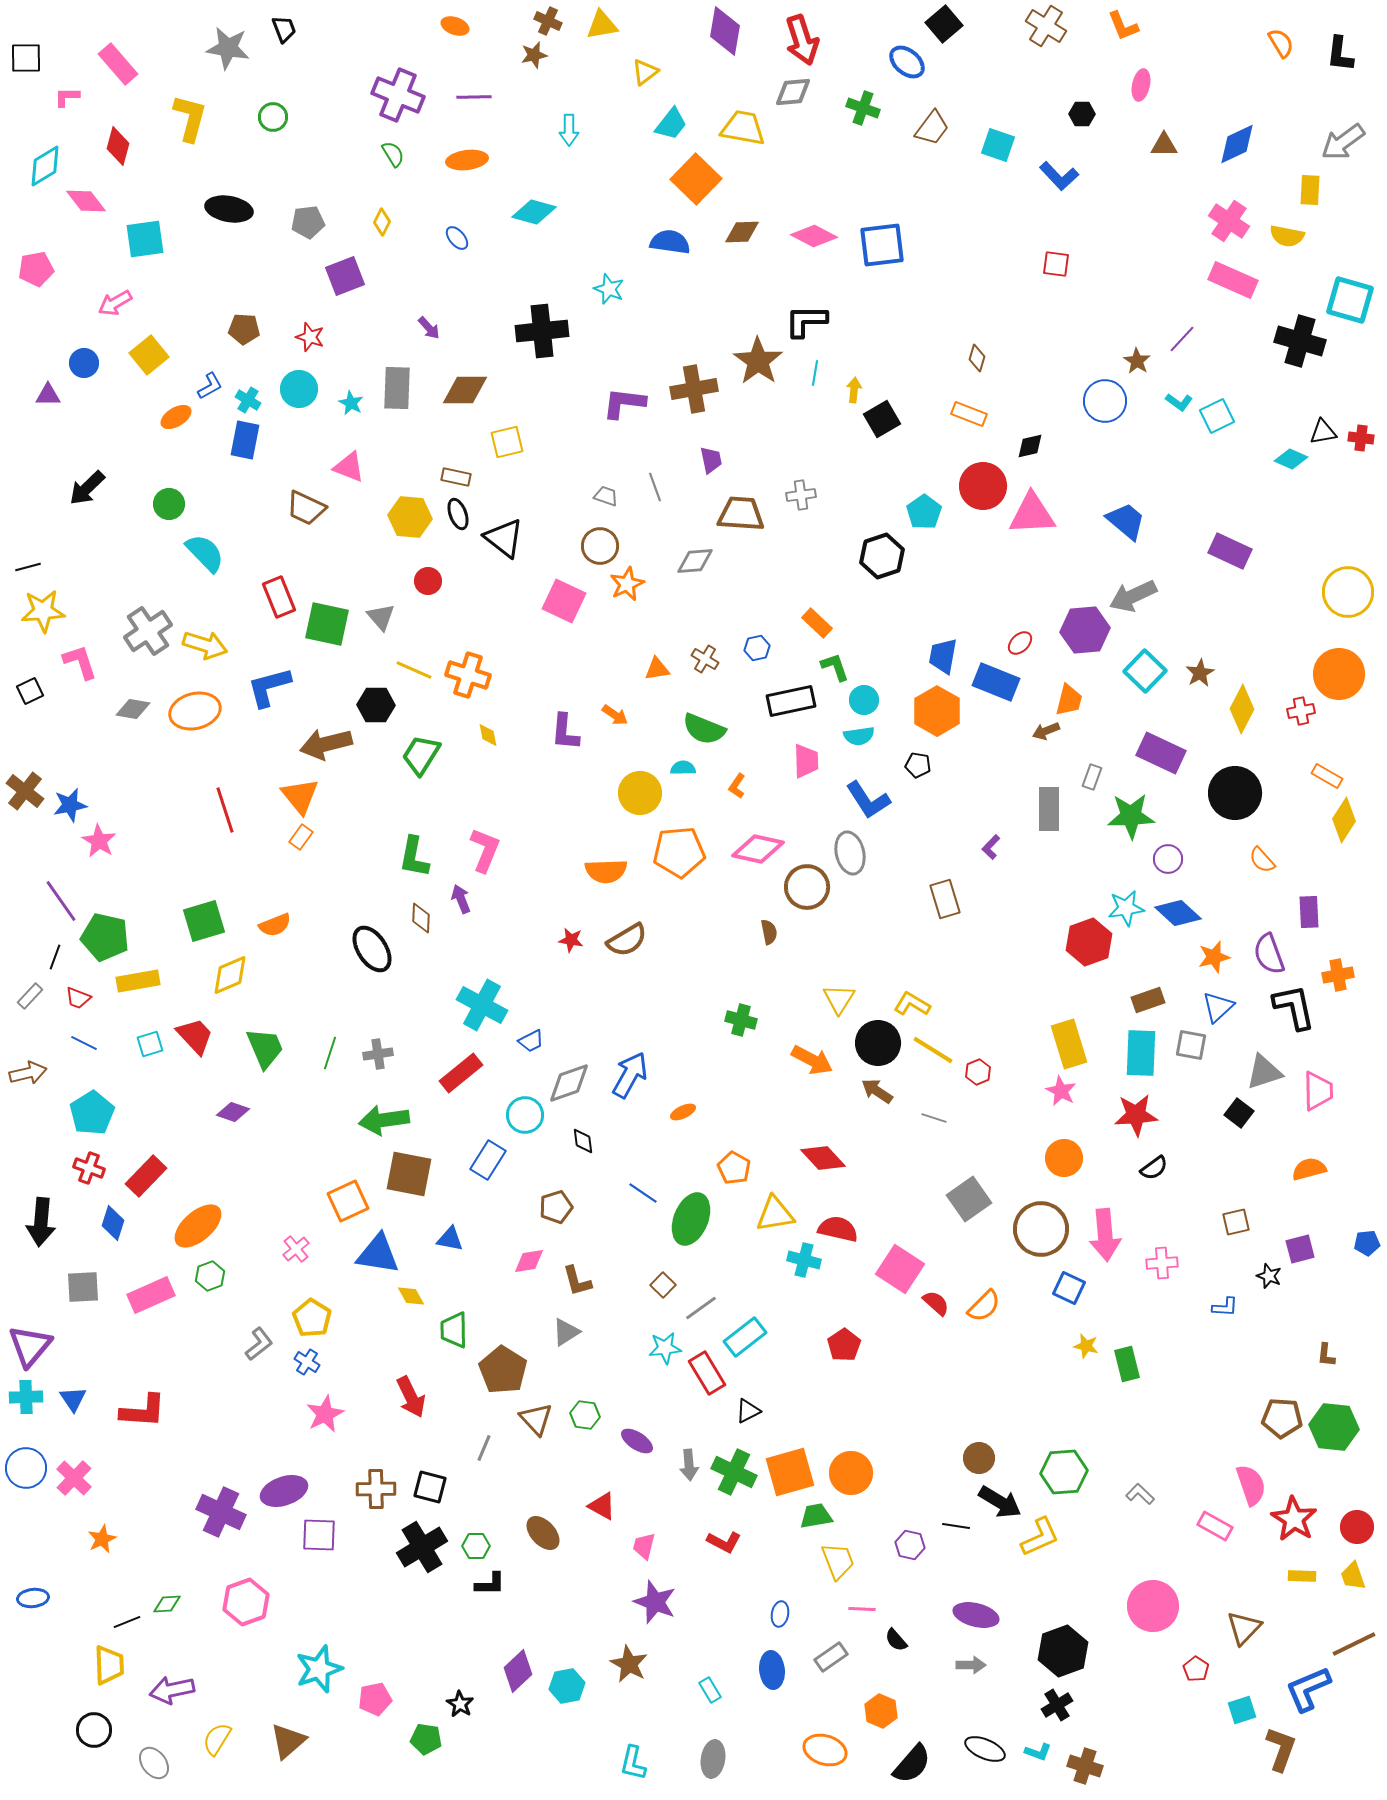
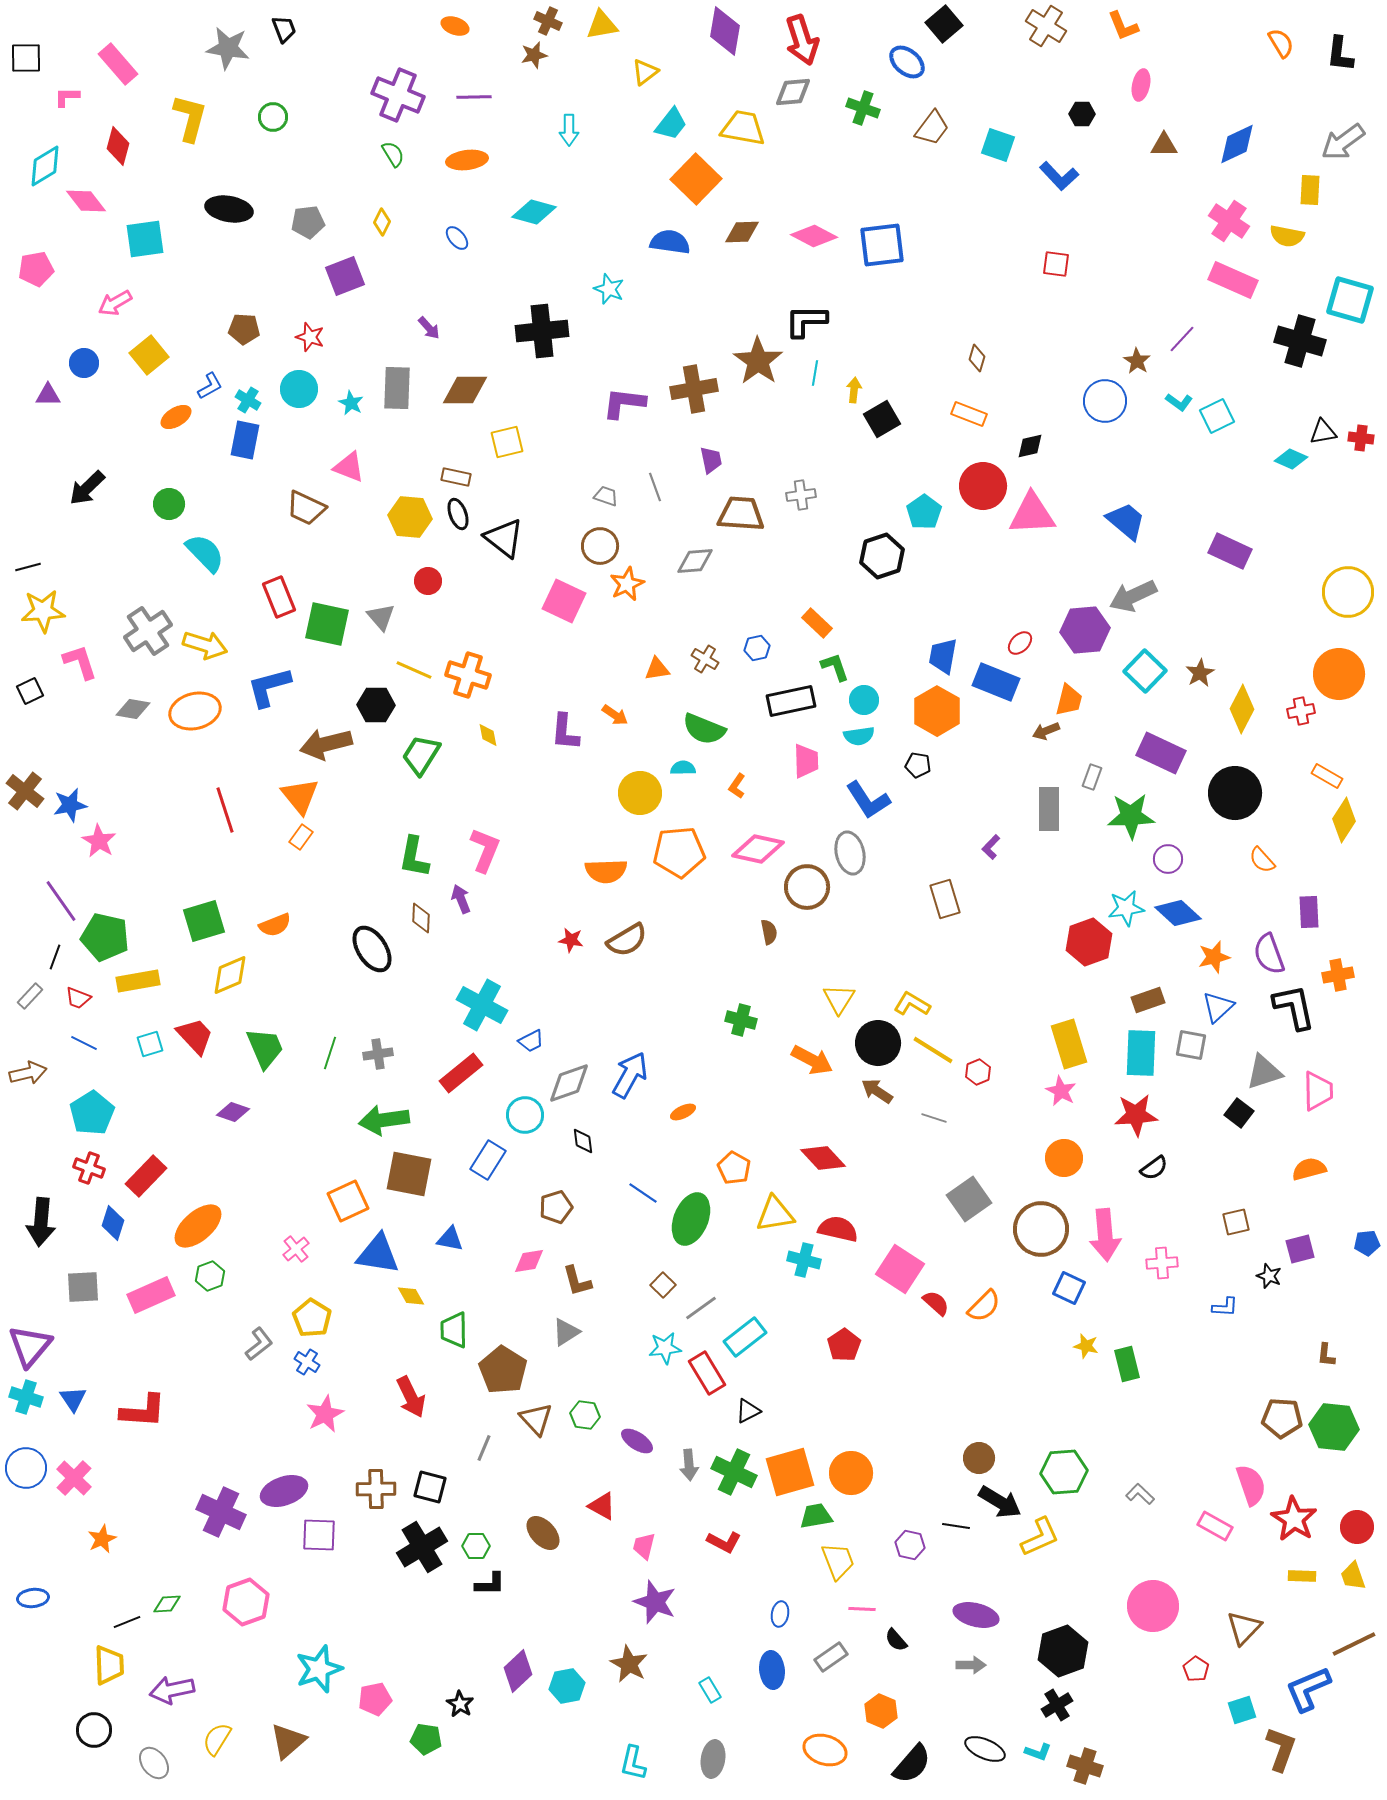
cyan cross at (26, 1397): rotated 20 degrees clockwise
